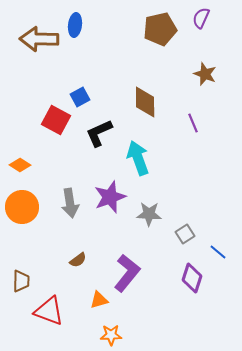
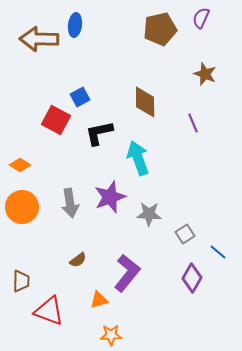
black L-shape: rotated 12 degrees clockwise
purple diamond: rotated 12 degrees clockwise
